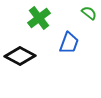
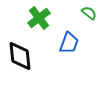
black diamond: rotated 56 degrees clockwise
